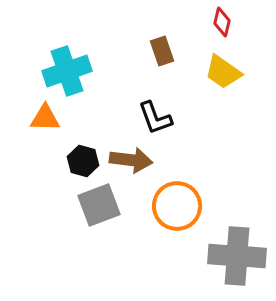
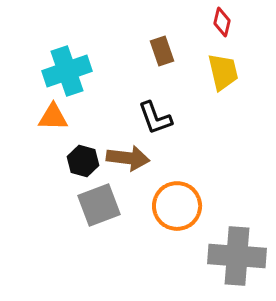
yellow trapezoid: rotated 138 degrees counterclockwise
orange triangle: moved 8 px right, 1 px up
brown arrow: moved 3 px left, 2 px up
